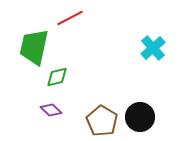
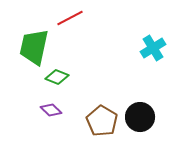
cyan cross: rotated 10 degrees clockwise
green diamond: rotated 35 degrees clockwise
